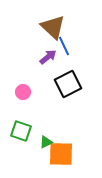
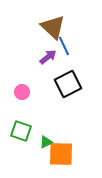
pink circle: moved 1 px left
